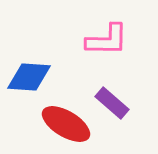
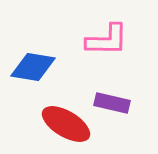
blue diamond: moved 4 px right, 10 px up; rotated 6 degrees clockwise
purple rectangle: rotated 28 degrees counterclockwise
